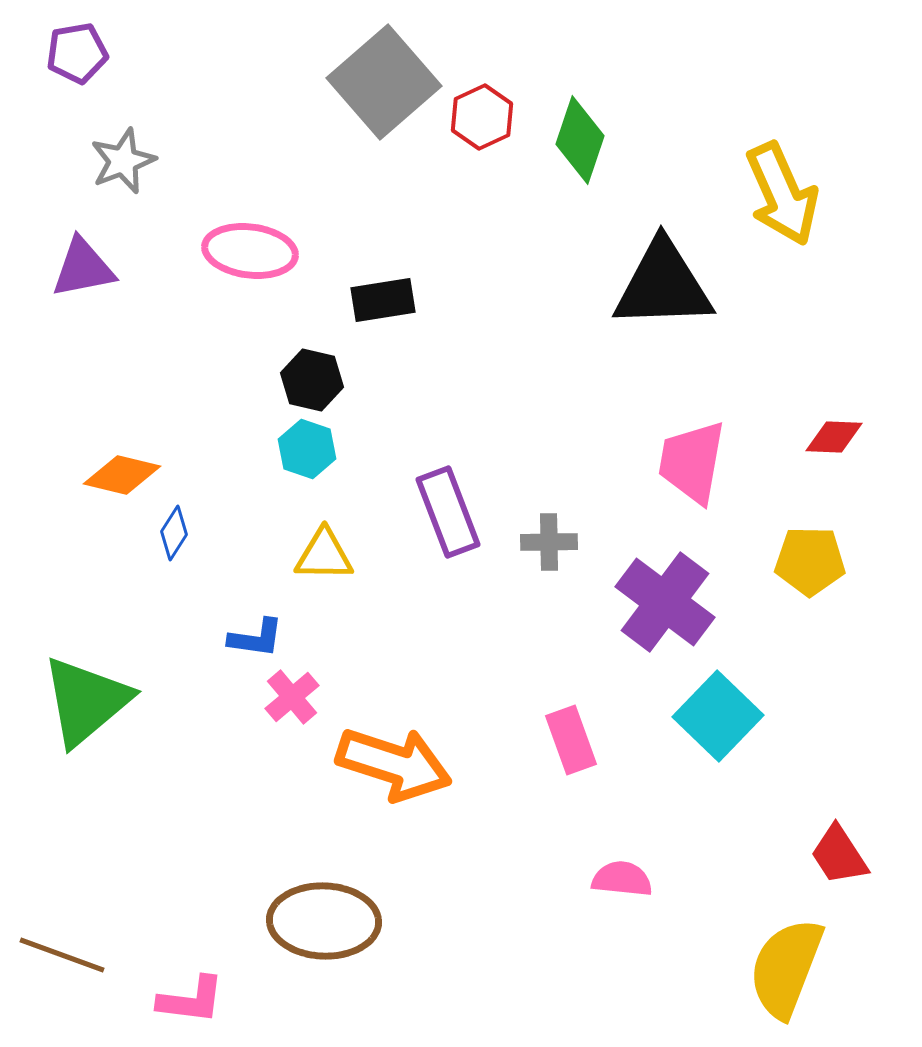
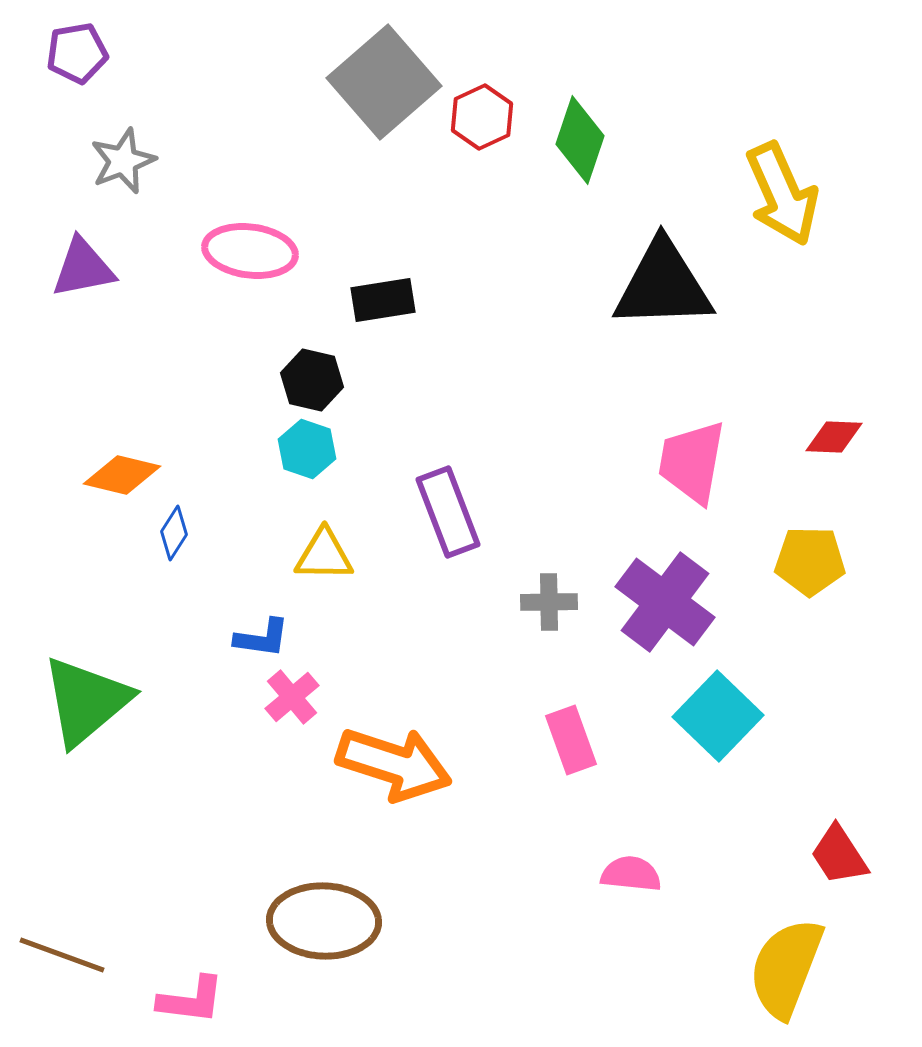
gray cross: moved 60 px down
blue L-shape: moved 6 px right
pink semicircle: moved 9 px right, 5 px up
